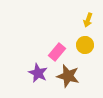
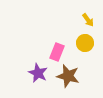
yellow arrow: rotated 56 degrees counterclockwise
yellow circle: moved 2 px up
pink rectangle: rotated 18 degrees counterclockwise
